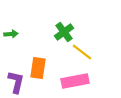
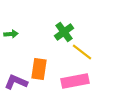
orange rectangle: moved 1 px right, 1 px down
purple L-shape: rotated 80 degrees counterclockwise
